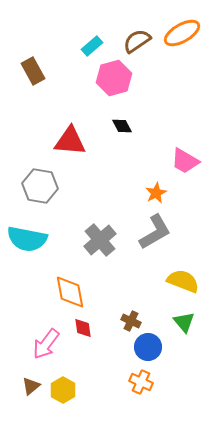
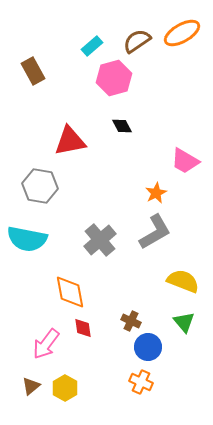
red triangle: rotated 16 degrees counterclockwise
yellow hexagon: moved 2 px right, 2 px up
